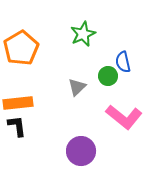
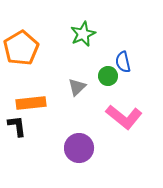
orange rectangle: moved 13 px right
purple circle: moved 2 px left, 3 px up
